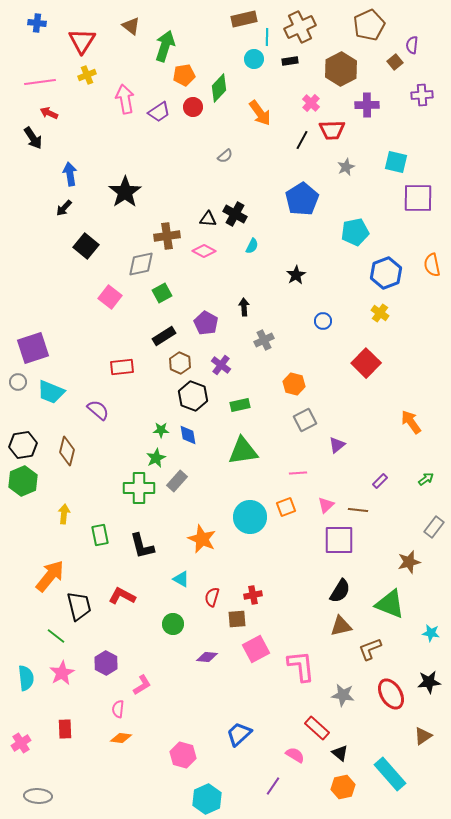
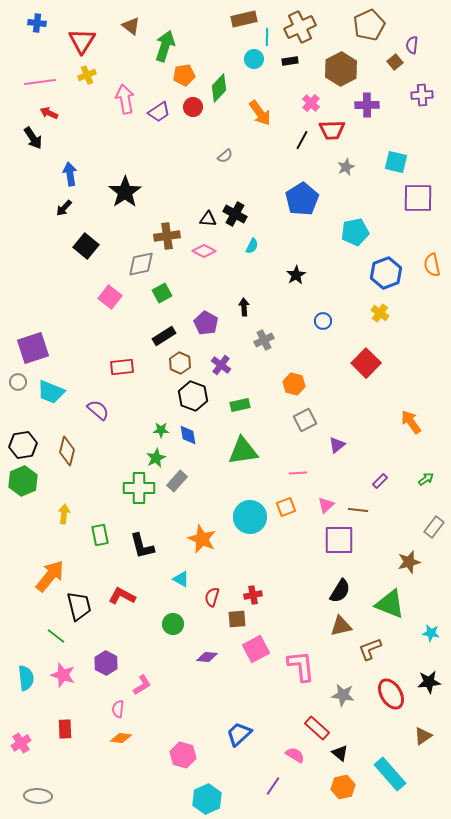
pink star at (62, 673): moved 1 px right, 2 px down; rotated 25 degrees counterclockwise
